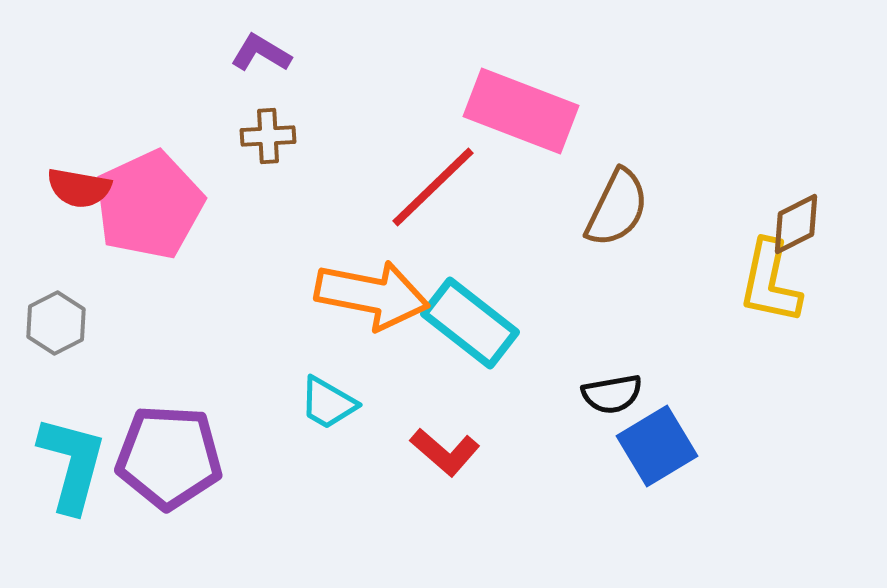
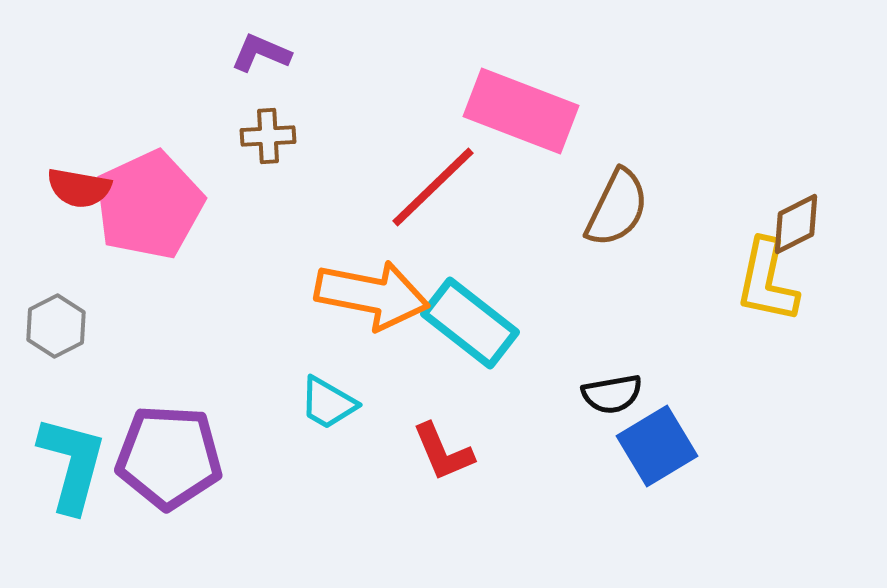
purple L-shape: rotated 8 degrees counterclockwise
yellow L-shape: moved 3 px left, 1 px up
gray hexagon: moved 3 px down
red L-shape: moved 2 px left; rotated 26 degrees clockwise
